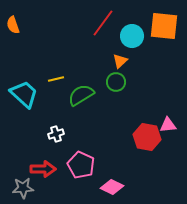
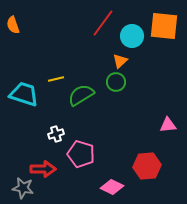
cyan trapezoid: rotated 24 degrees counterclockwise
red hexagon: moved 29 px down; rotated 16 degrees counterclockwise
pink pentagon: moved 11 px up; rotated 8 degrees counterclockwise
gray star: rotated 15 degrees clockwise
